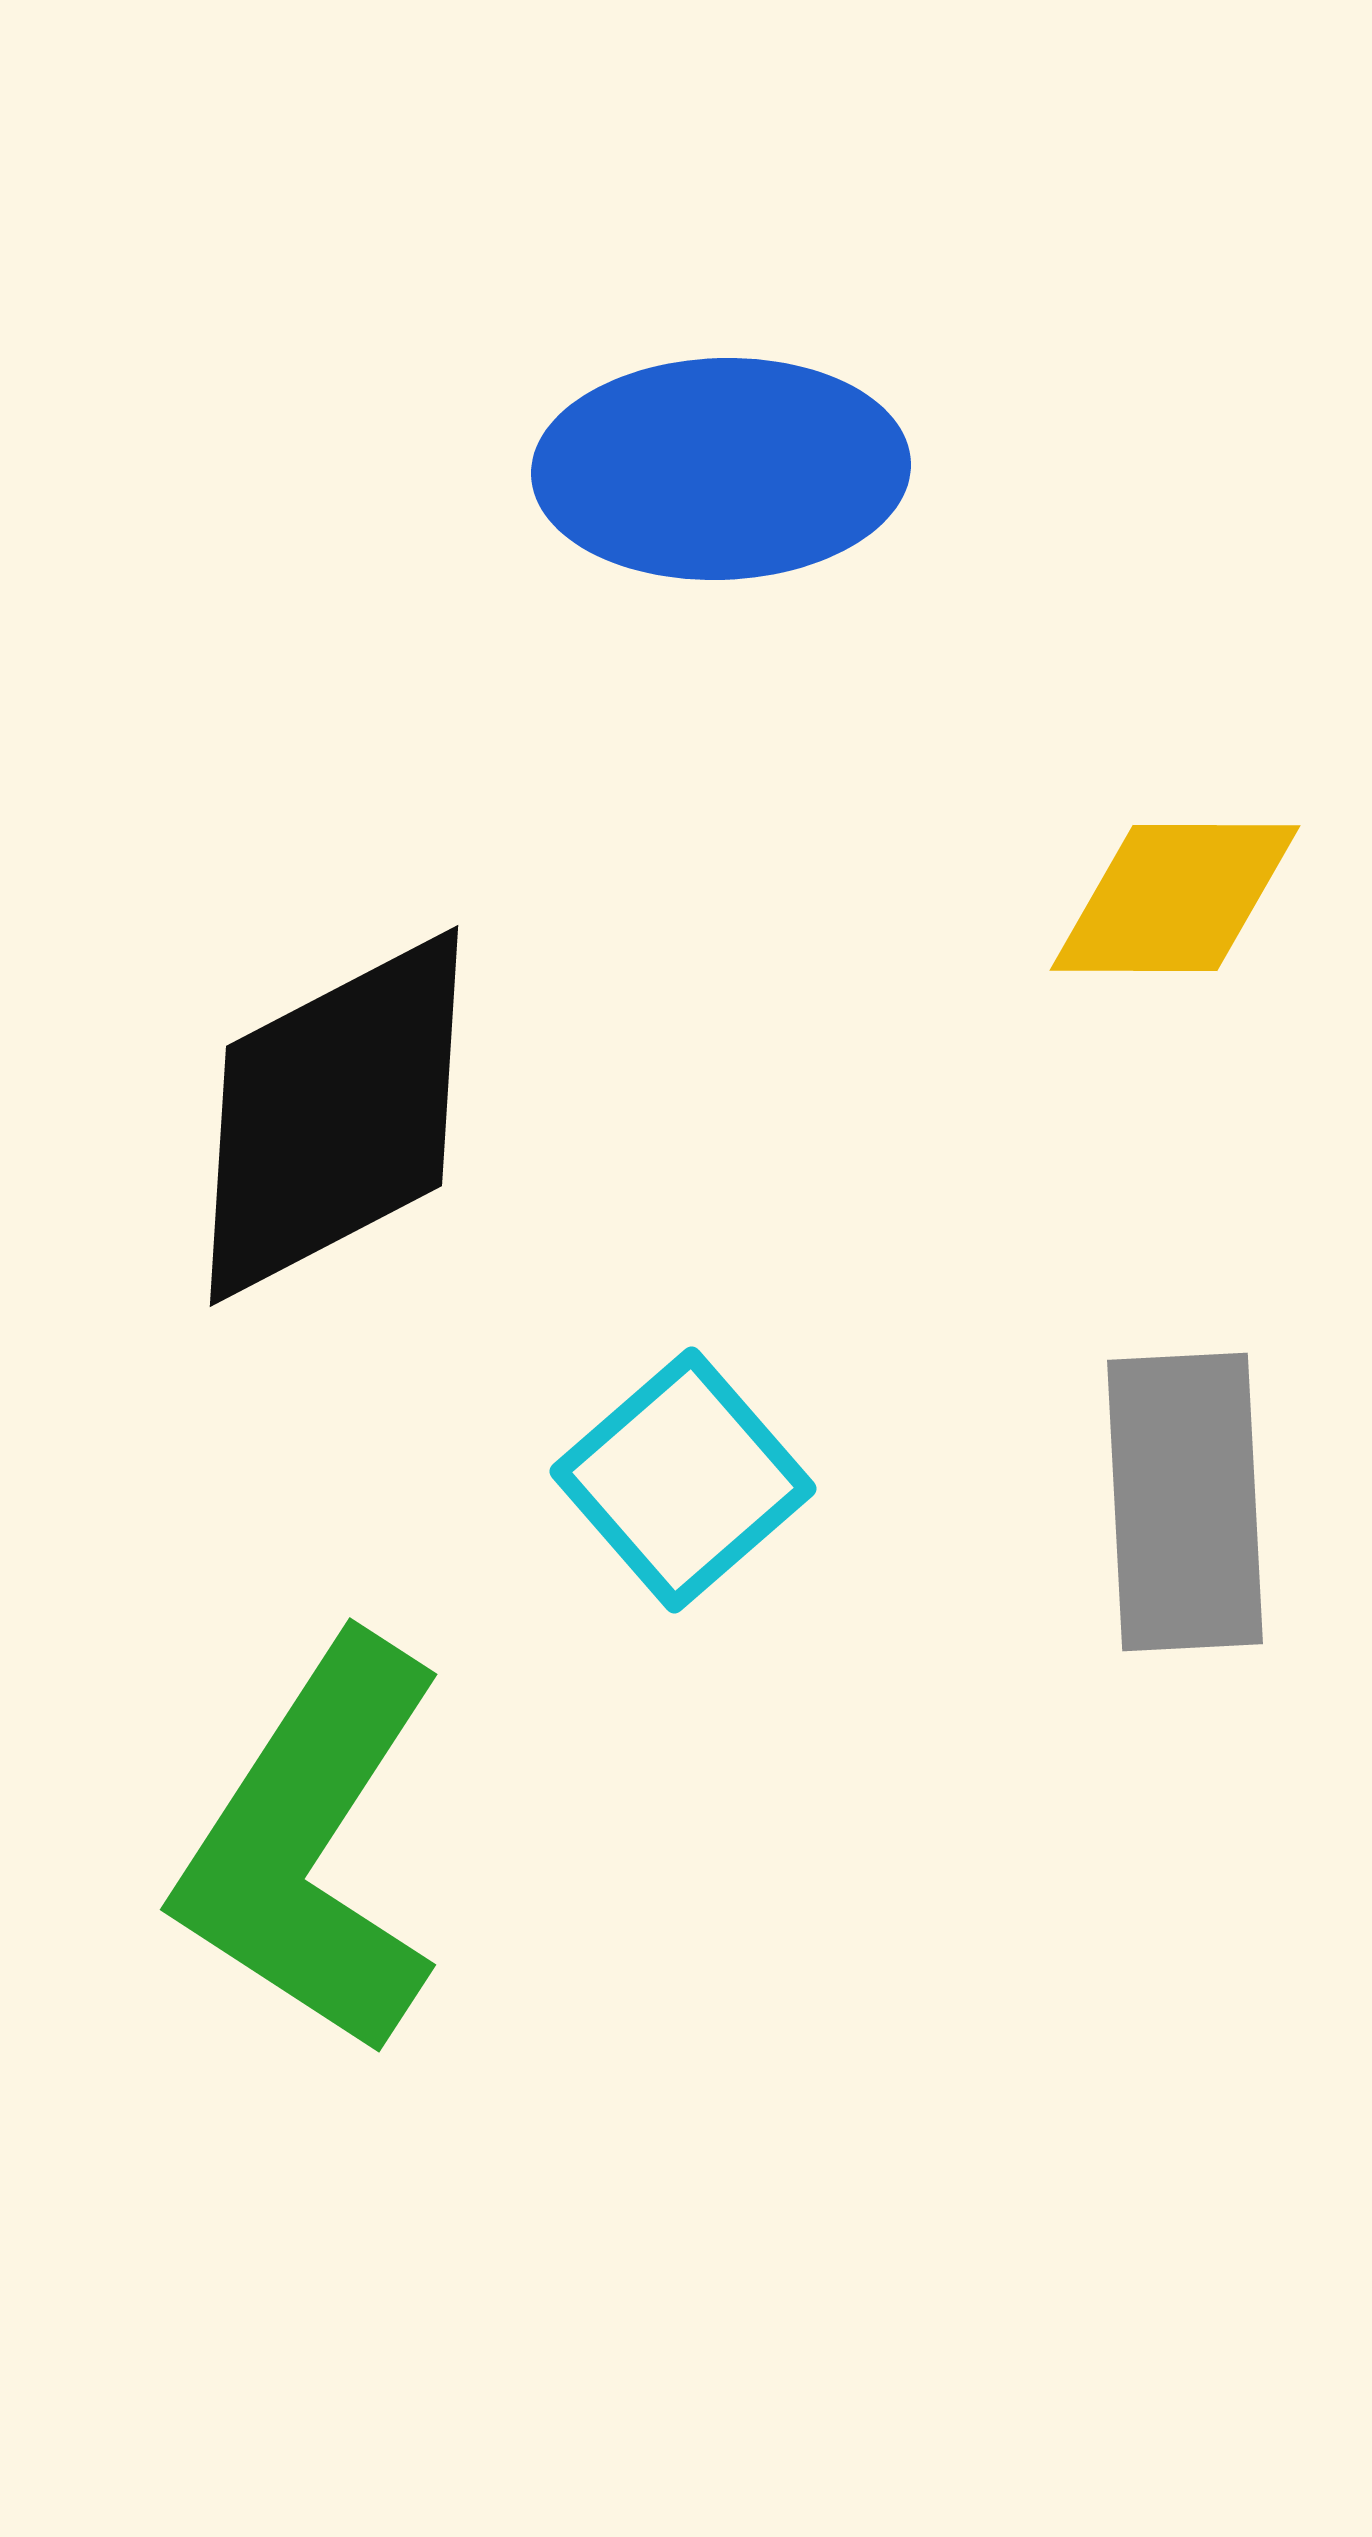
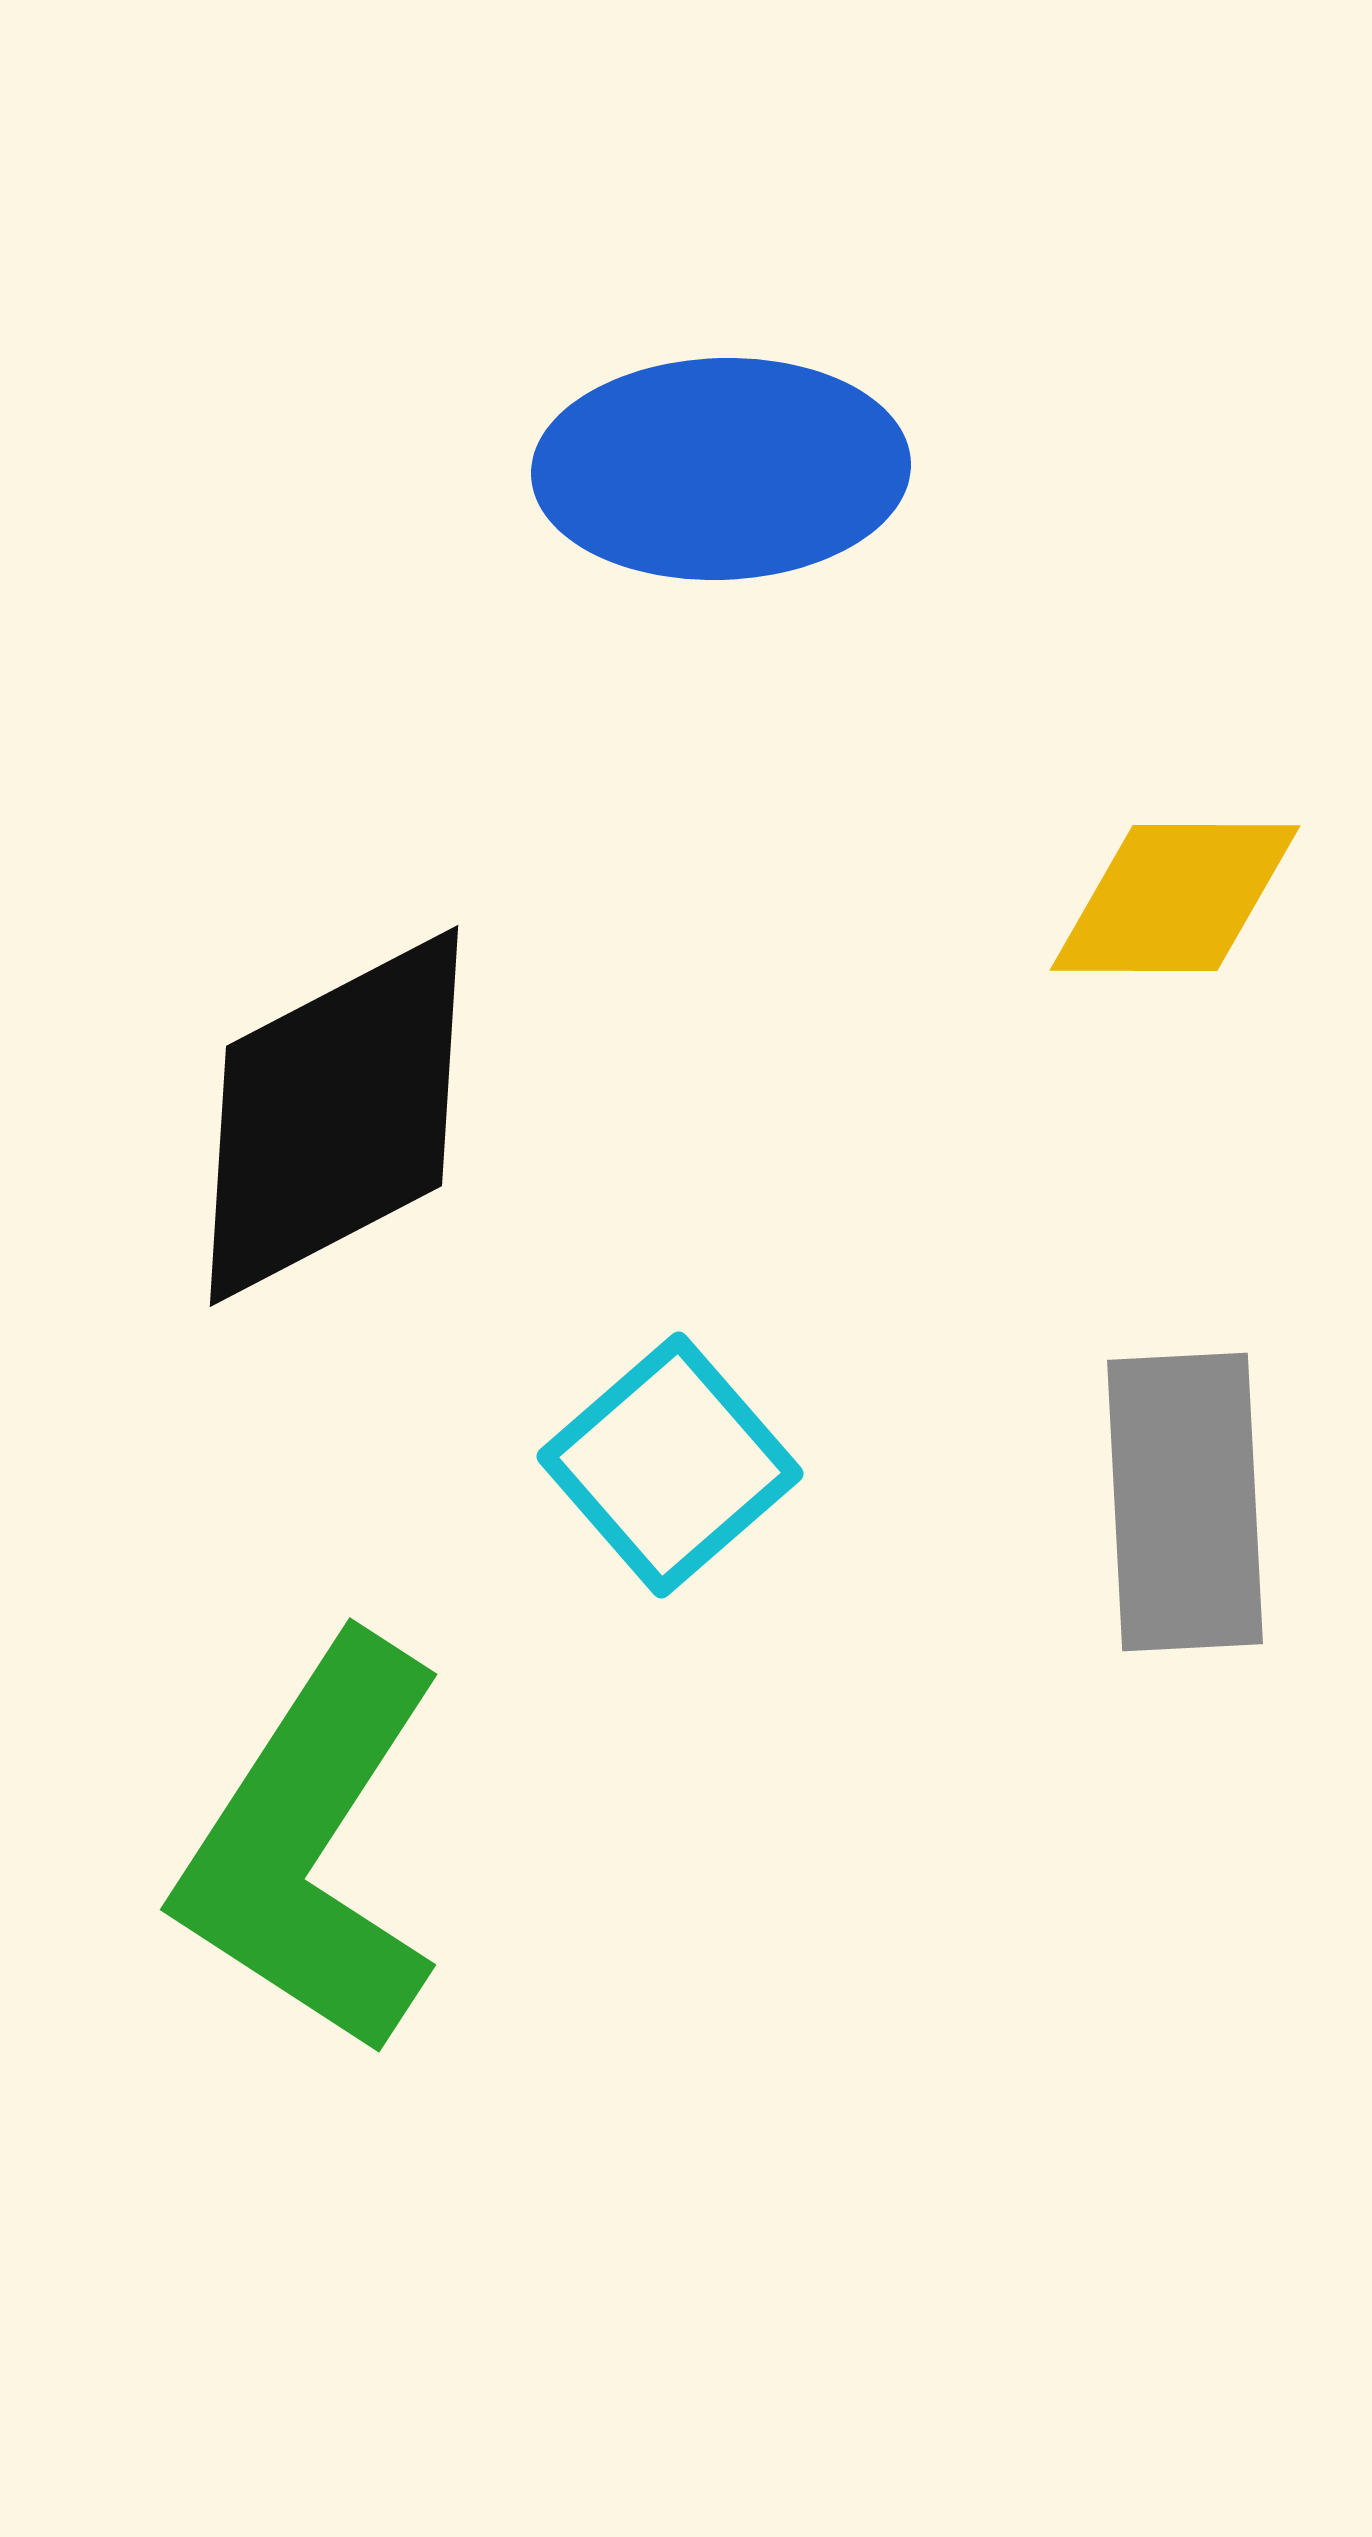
cyan square: moved 13 px left, 15 px up
